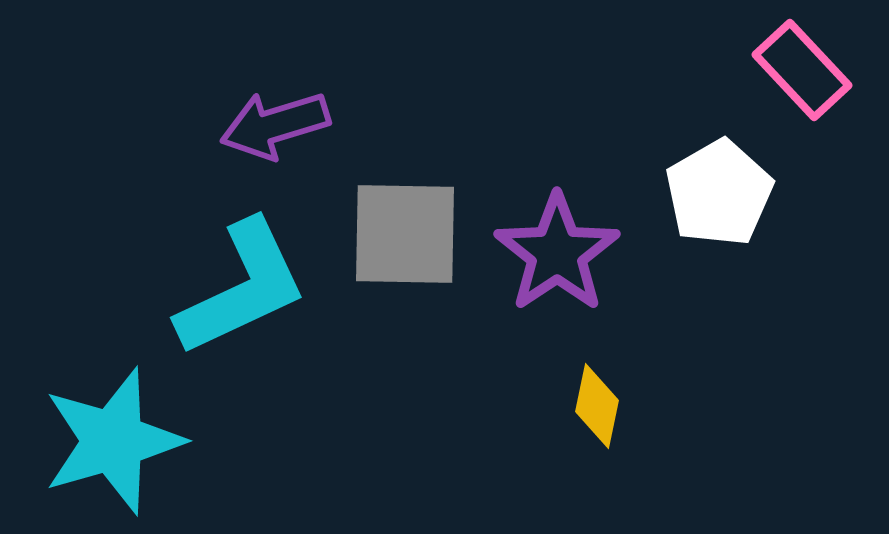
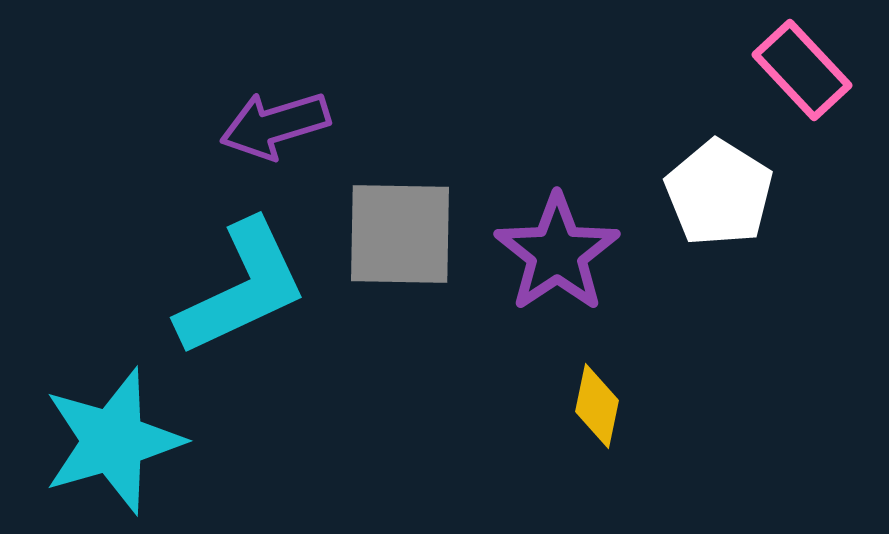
white pentagon: rotated 10 degrees counterclockwise
gray square: moved 5 px left
